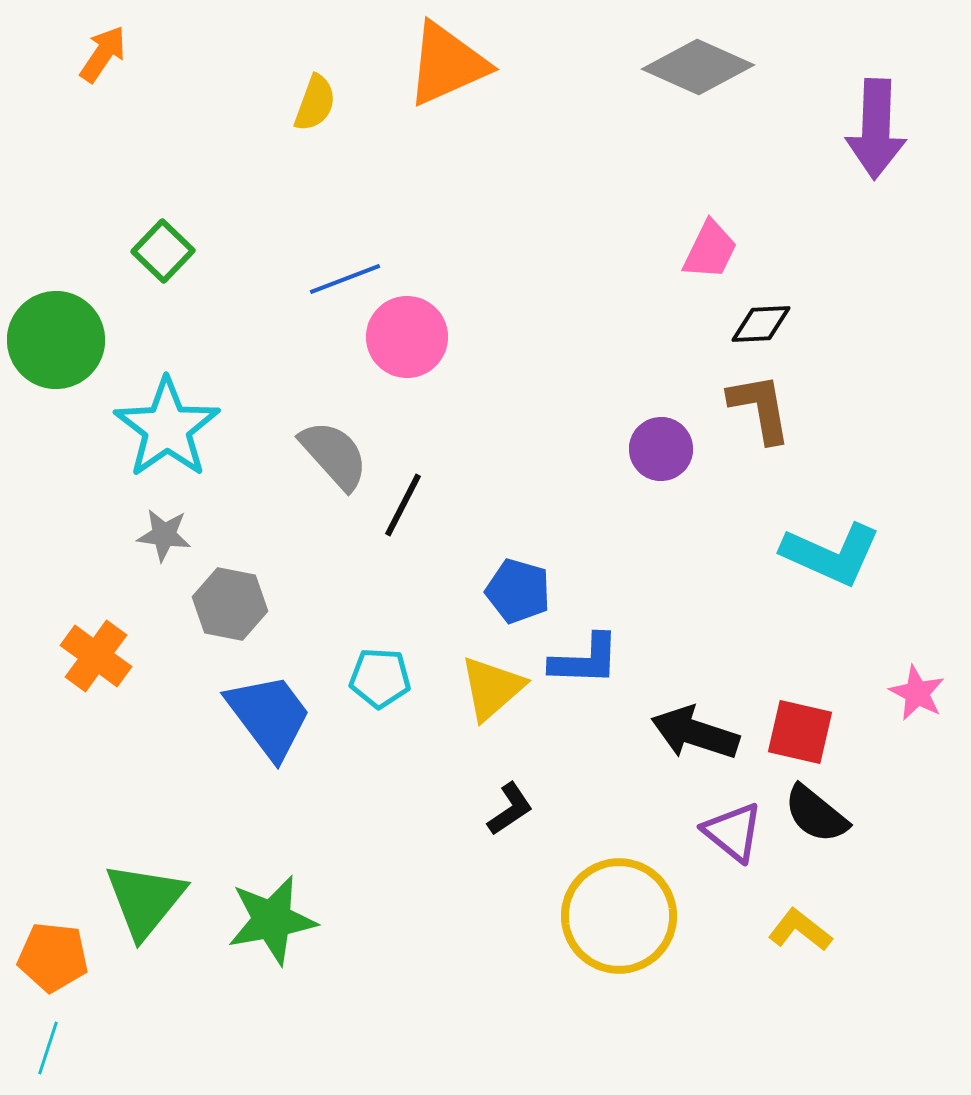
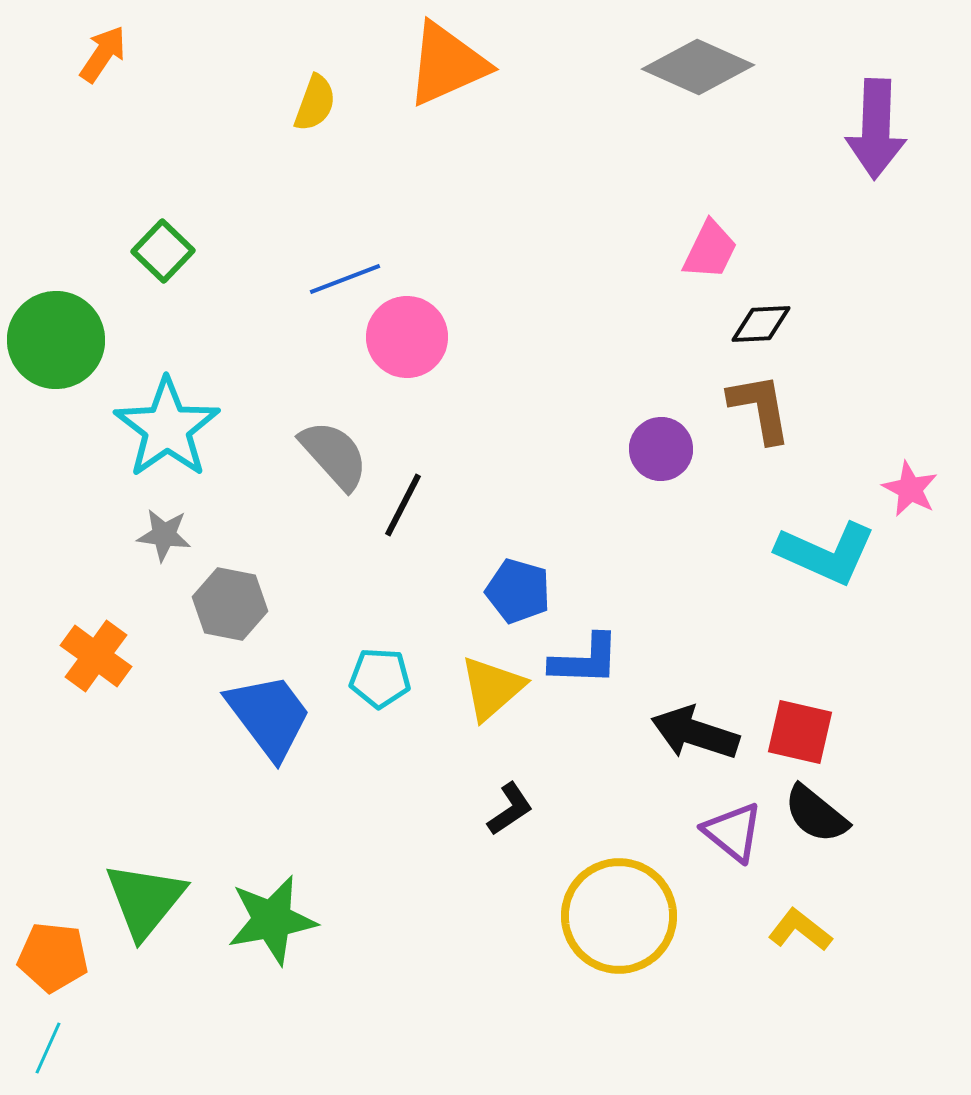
cyan L-shape: moved 5 px left, 1 px up
pink star: moved 7 px left, 204 px up
cyan line: rotated 6 degrees clockwise
